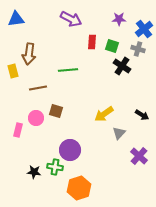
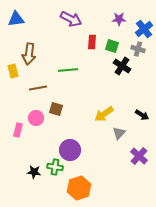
brown square: moved 2 px up
